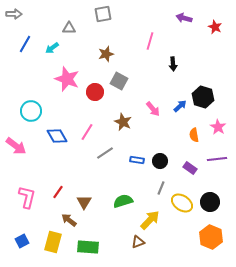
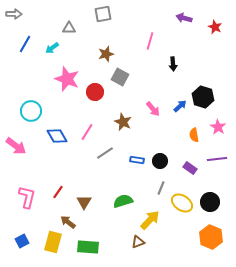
gray square at (119, 81): moved 1 px right, 4 px up
brown arrow at (69, 220): moved 1 px left, 2 px down
